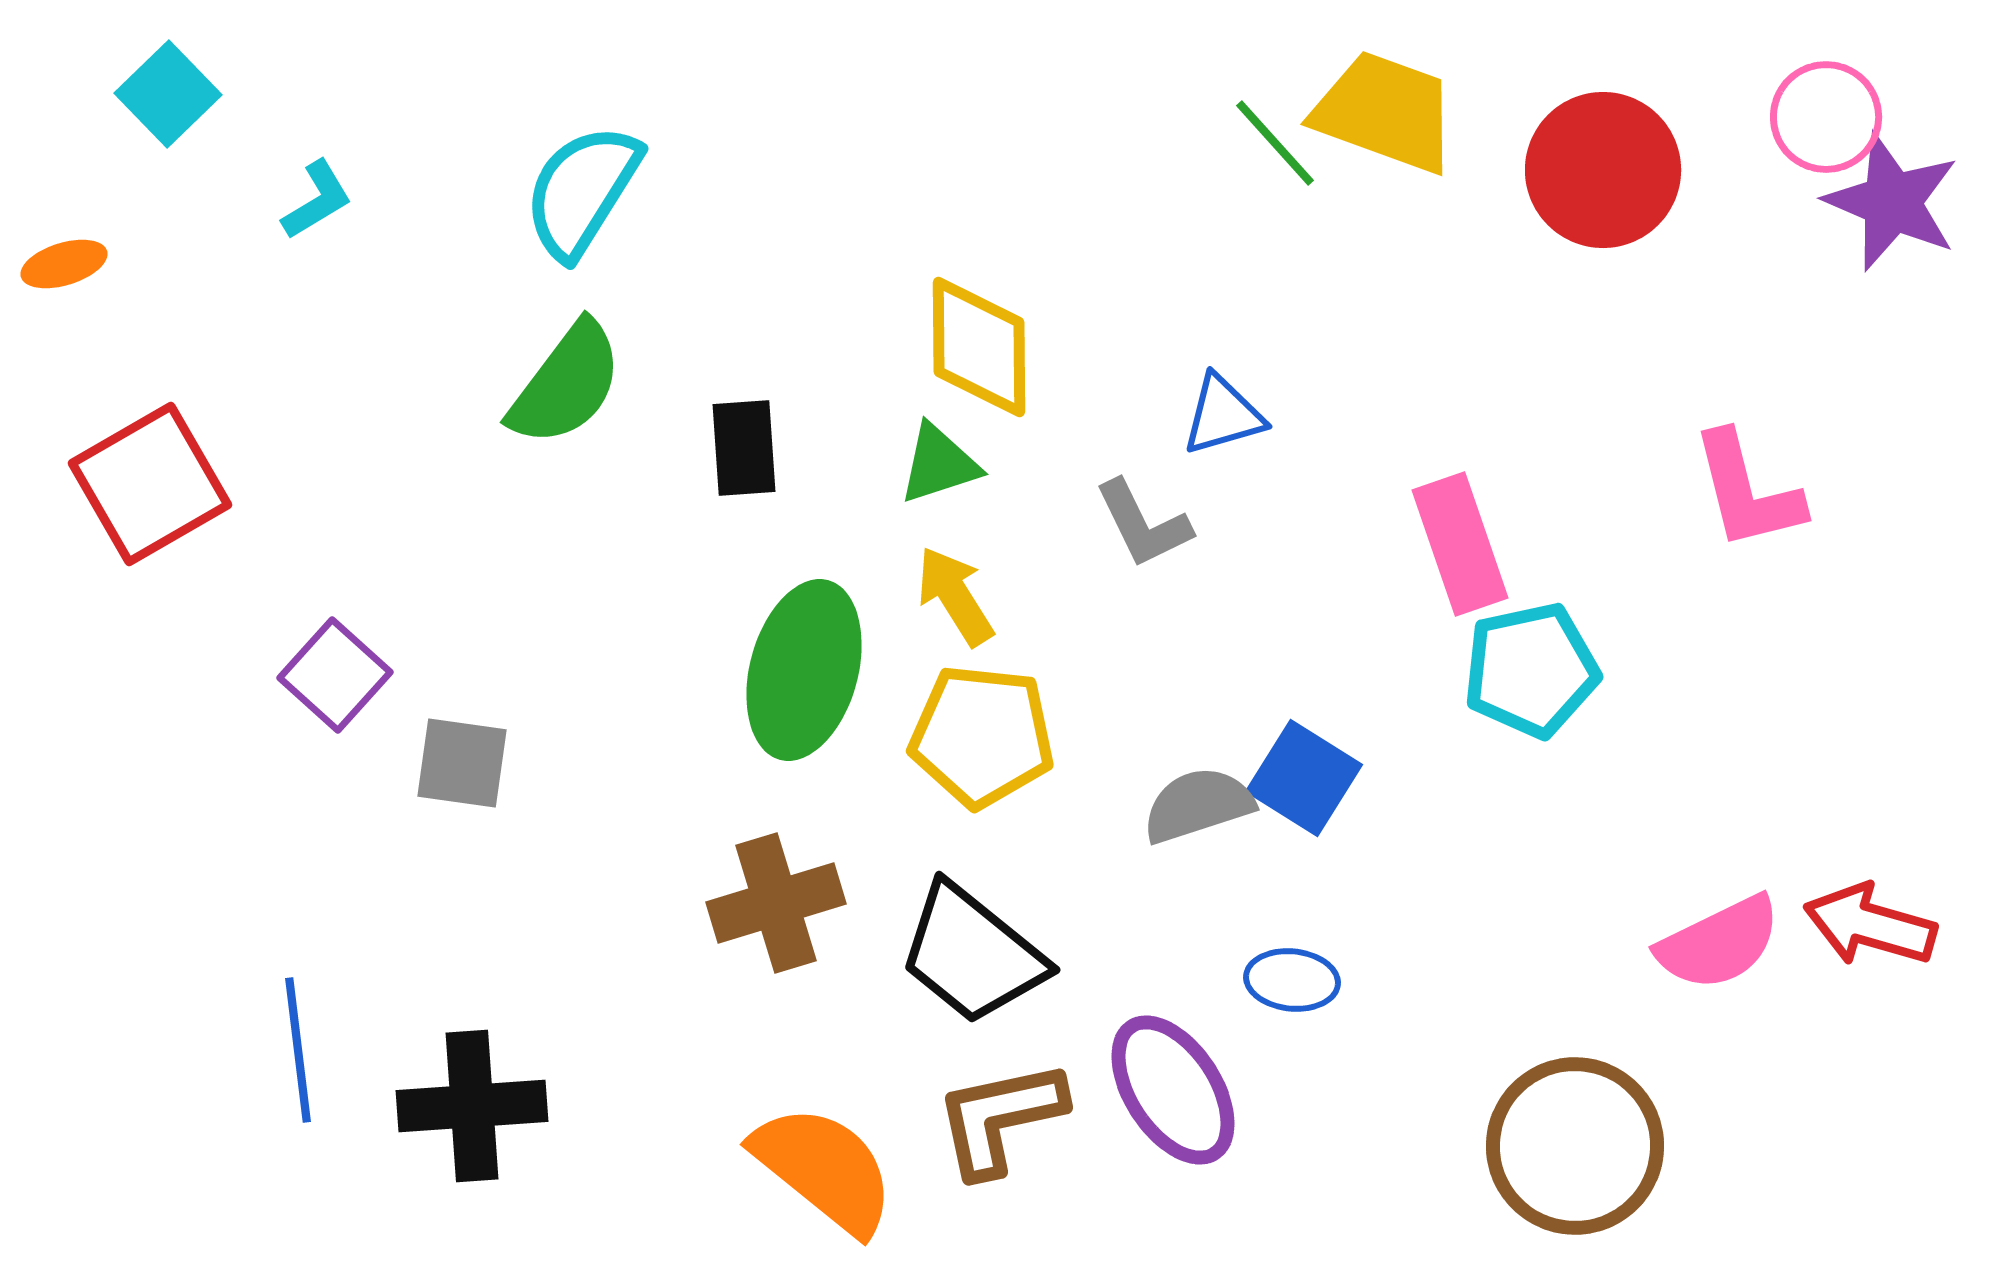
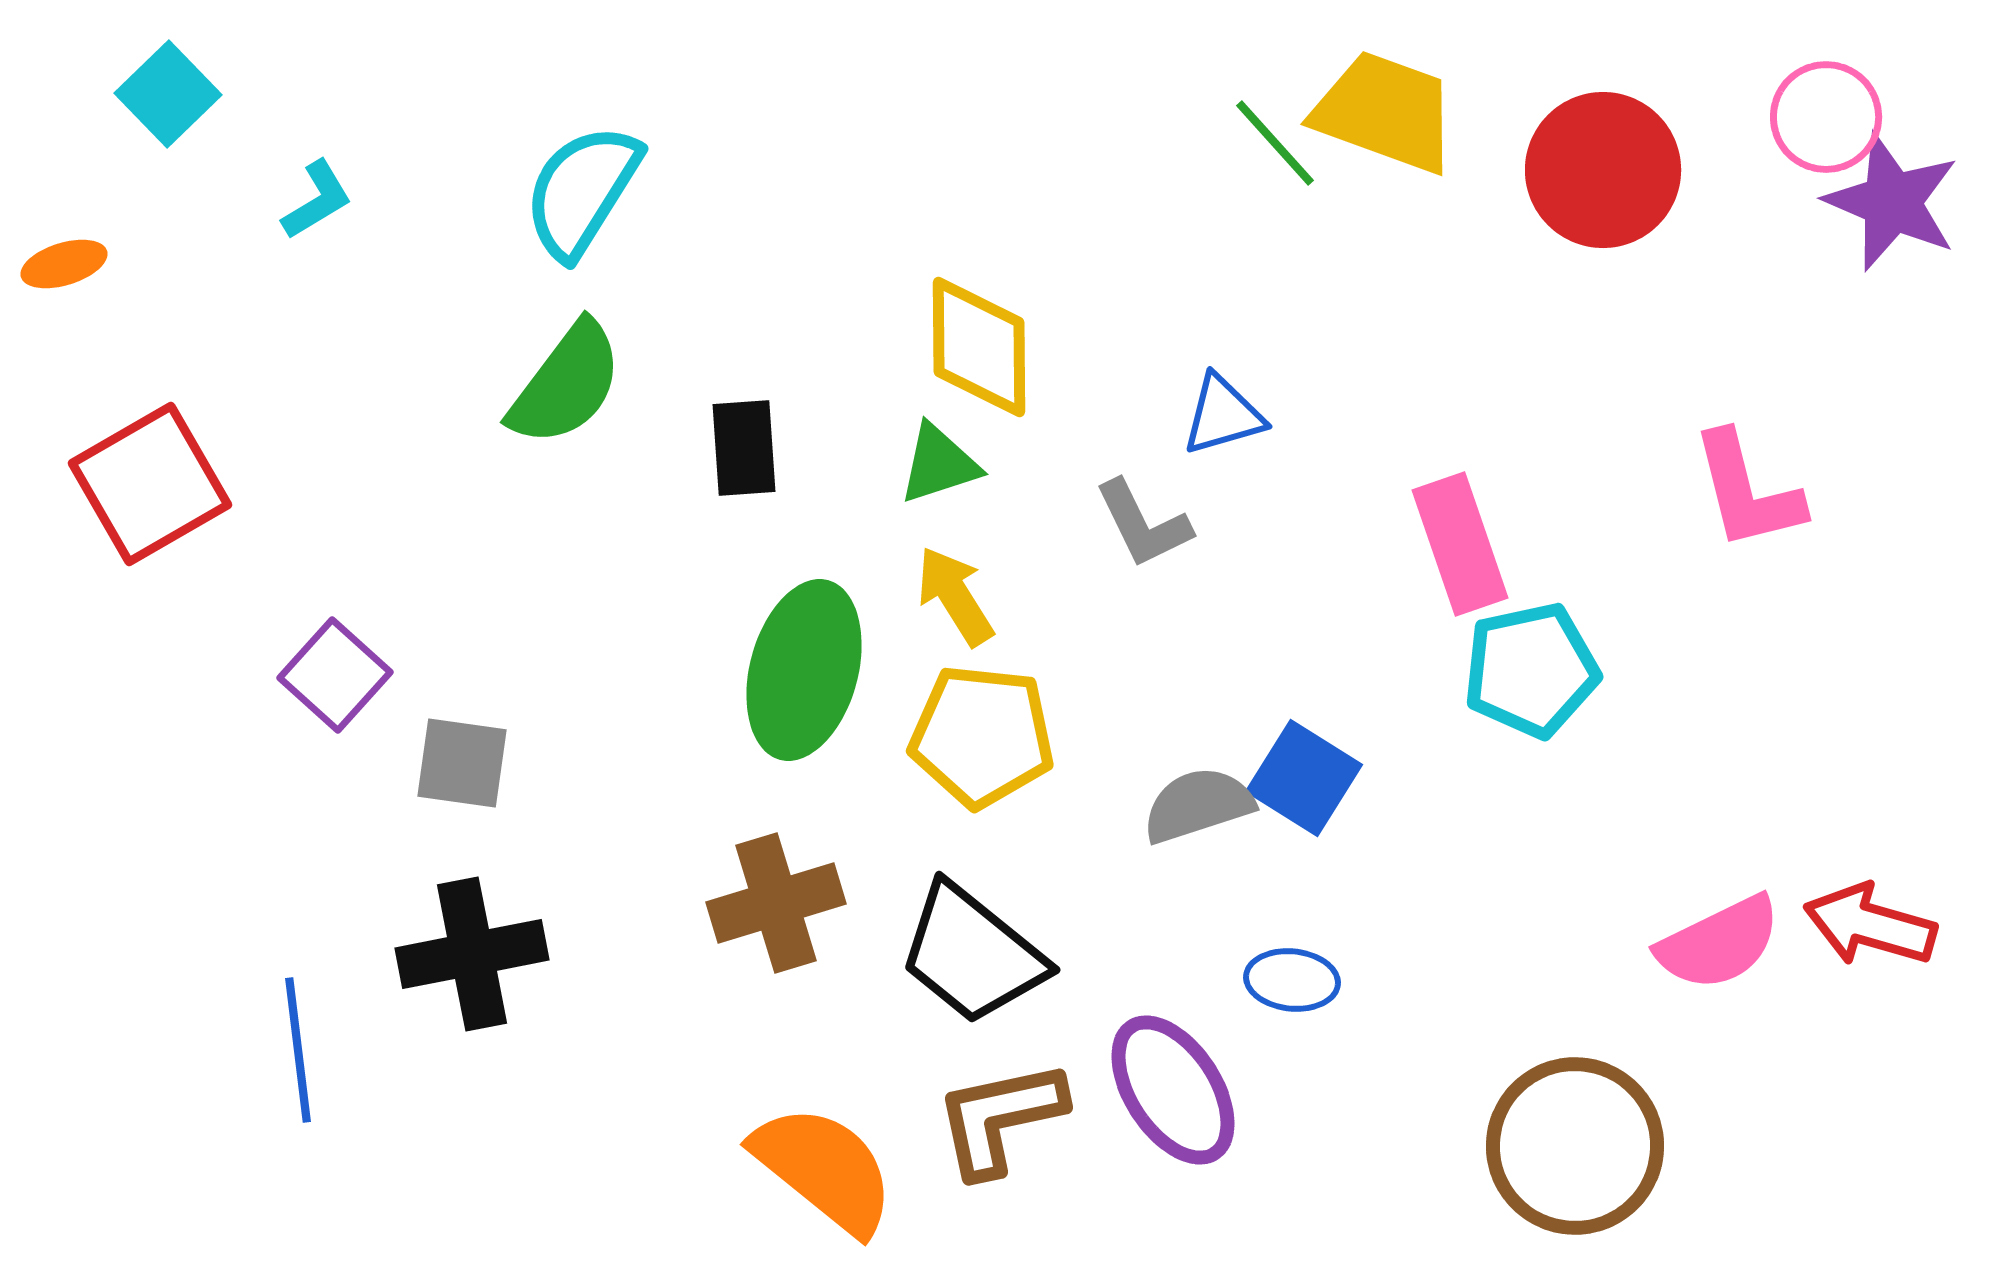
black cross: moved 152 px up; rotated 7 degrees counterclockwise
